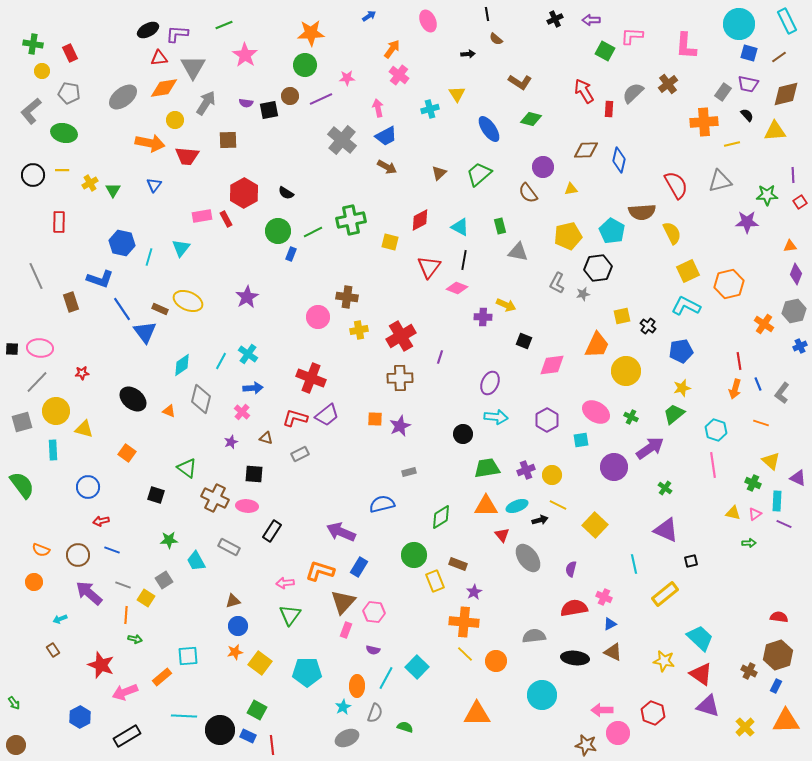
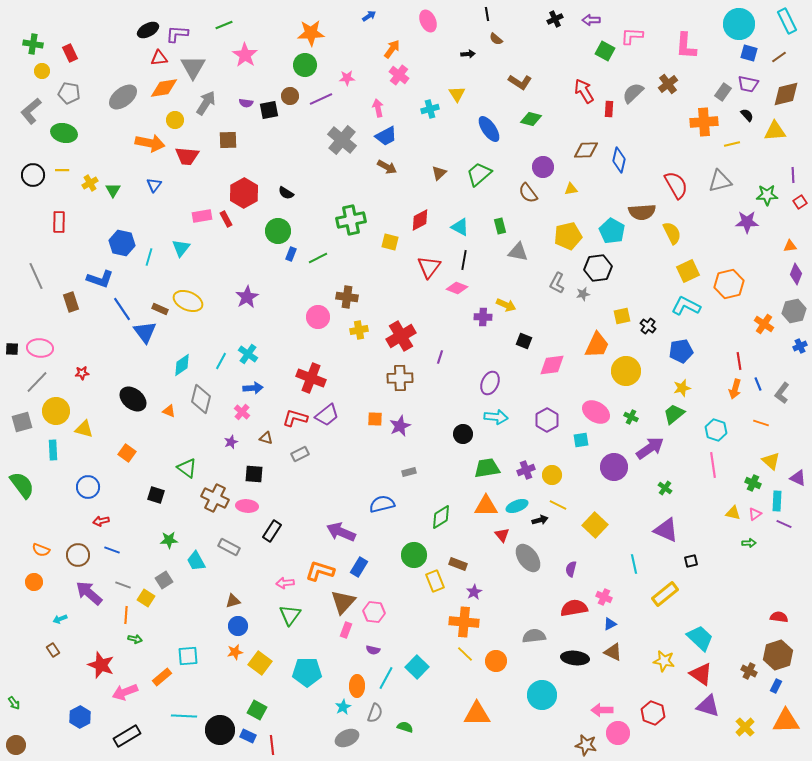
green line at (313, 232): moved 5 px right, 26 px down
